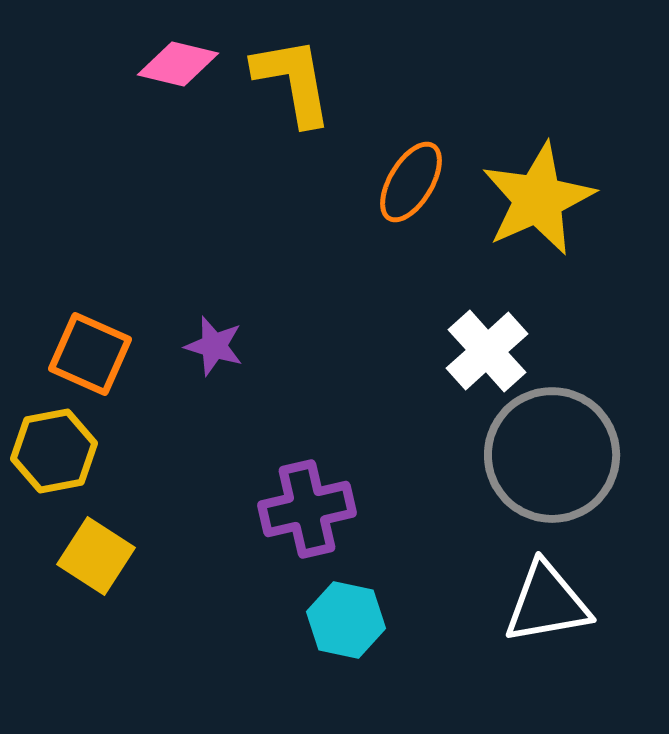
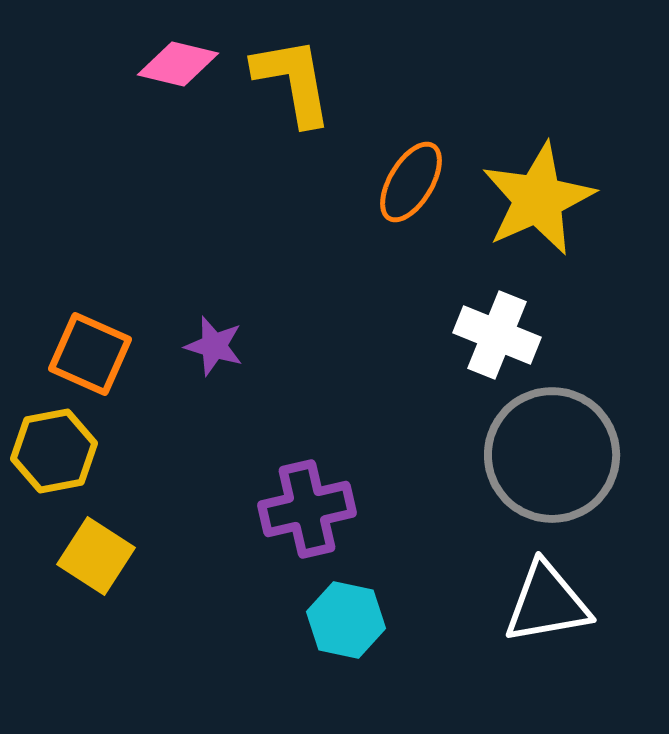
white cross: moved 10 px right, 16 px up; rotated 26 degrees counterclockwise
